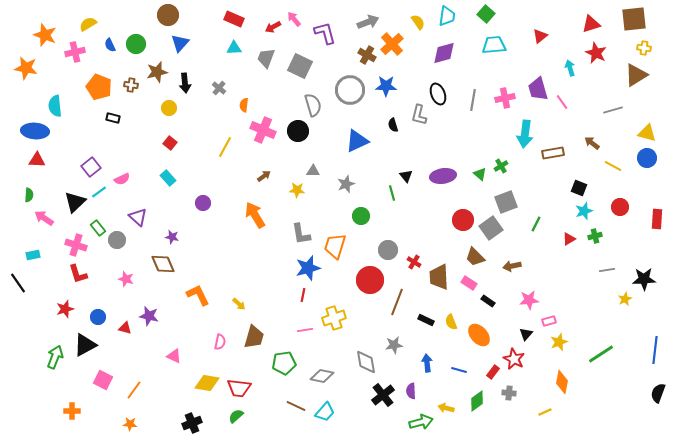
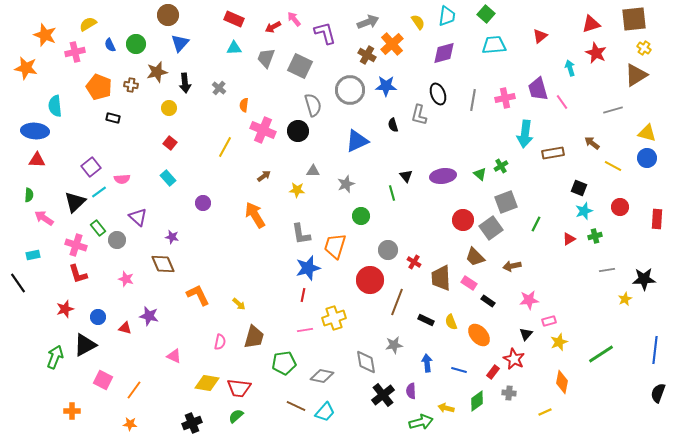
yellow cross at (644, 48): rotated 24 degrees clockwise
pink semicircle at (122, 179): rotated 21 degrees clockwise
brown trapezoid at (439, 277): moved 2 px right, 1 px down
